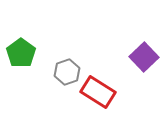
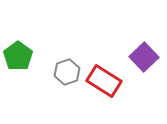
green pentagon: moved 3 px left, 3 px down
red rectangle: moved 6 px right, 11 px up
